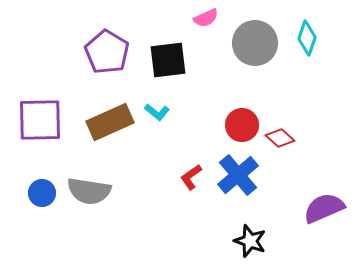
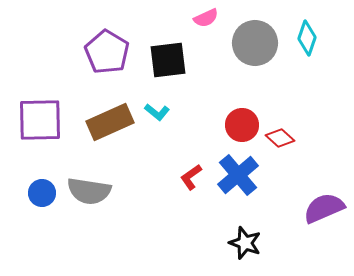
black star: moved 5 px left, 2 px down
